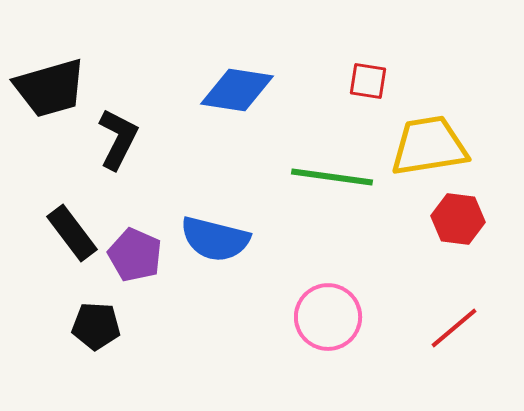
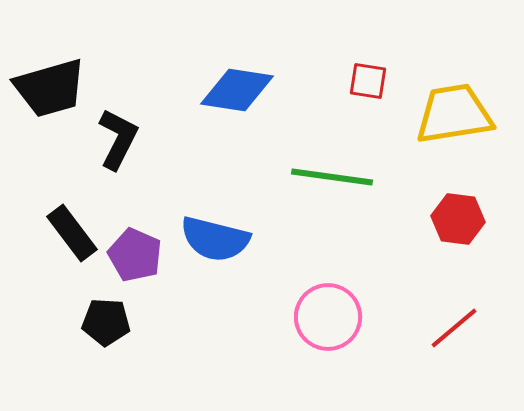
yellow trapezoid: moved 25 px right, 32 px up
black pentagon: moved 10 px right, 4 px up
